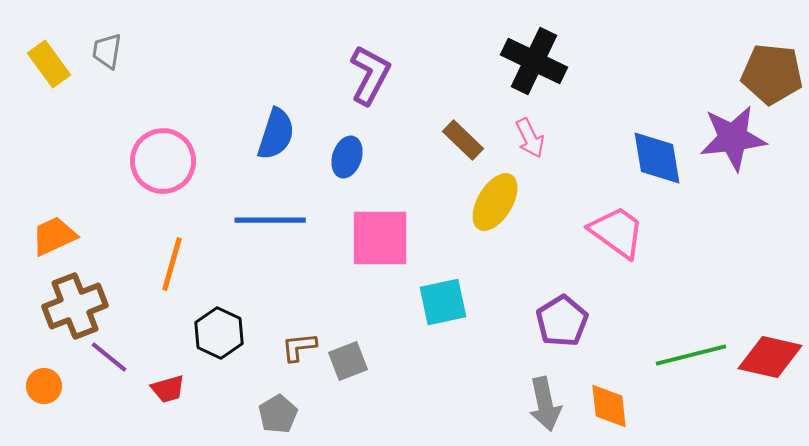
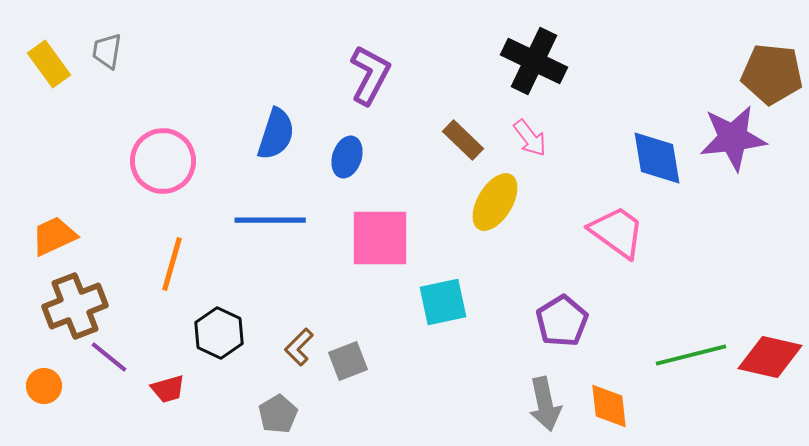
pink arrow: rotated 12 degrees counterclockwise
brown L-shape: rotated 39 degrees counterclockwise
